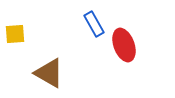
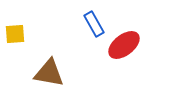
red ellipse: rotated 72 degrees clockwise
brown triangle: rotated 20 degrees counterclockwise
